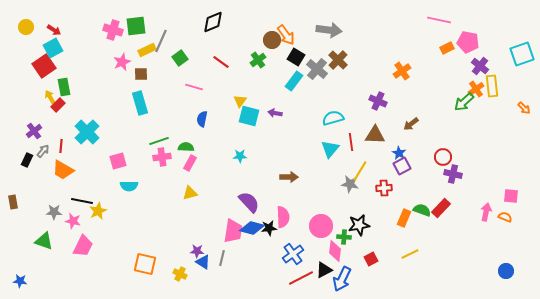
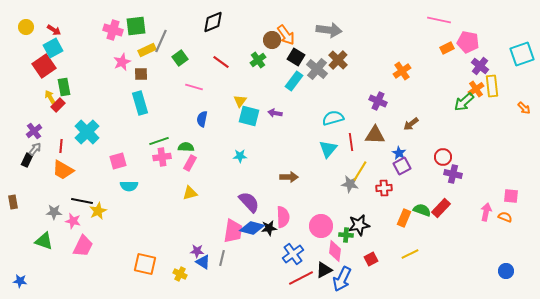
cyan triangle at (330, 149): moved 2 px left
gray arrow at (43, 151): moved 8 px left, 2 px up
green cross at (344, 237): moved 2 px right, 2 px up
